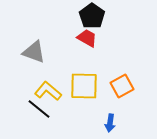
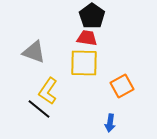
red trapezoid: rotated 20 degrees counterclockwise
yellow square: moved 23 px up
yellow L-shape: rotated 96 degrees counterclockwise
